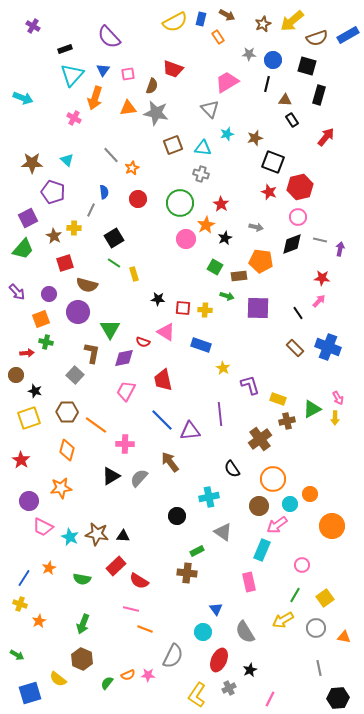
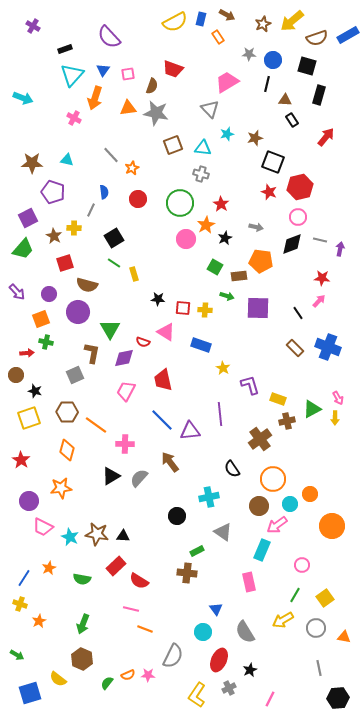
cyan triangle at (67, 160): rotated 32 degrees counterclockwise
gray square at (75, 375): rotated 24 degrees clockwise
